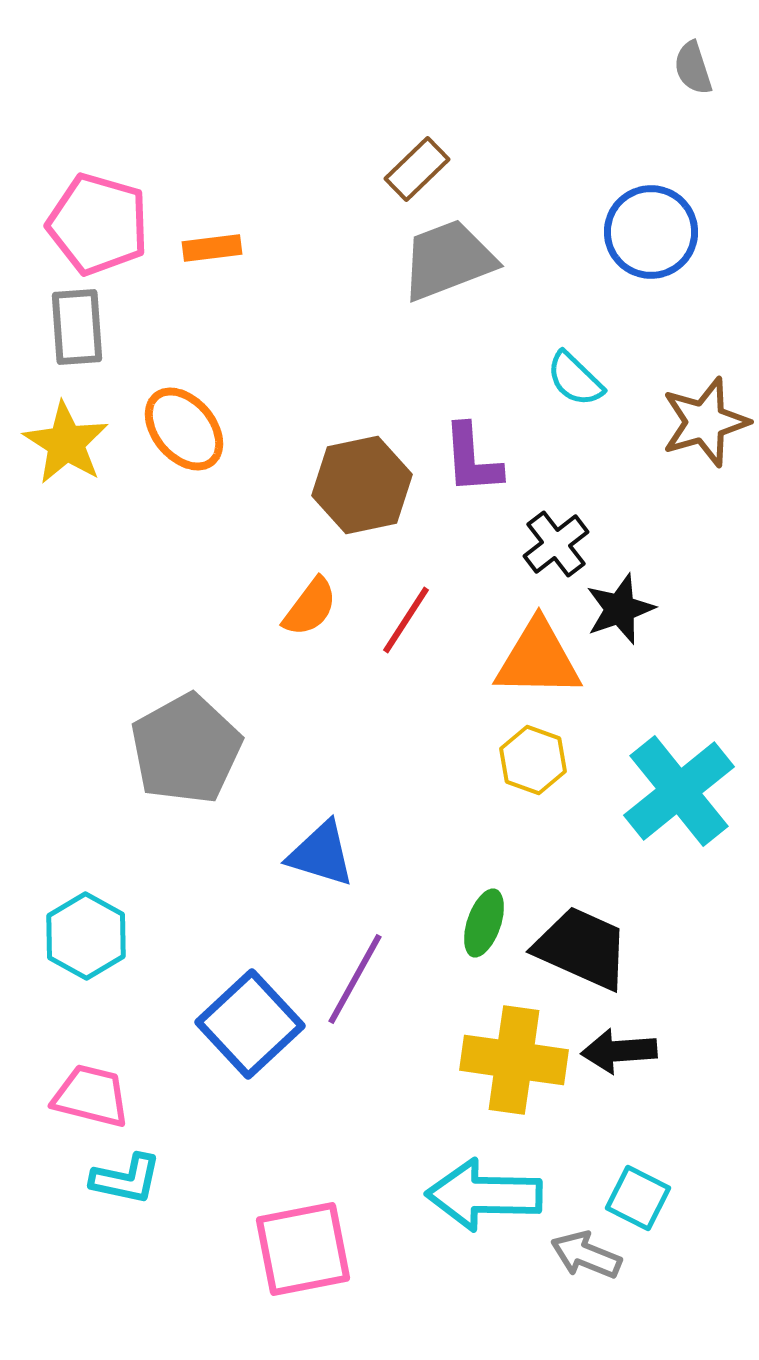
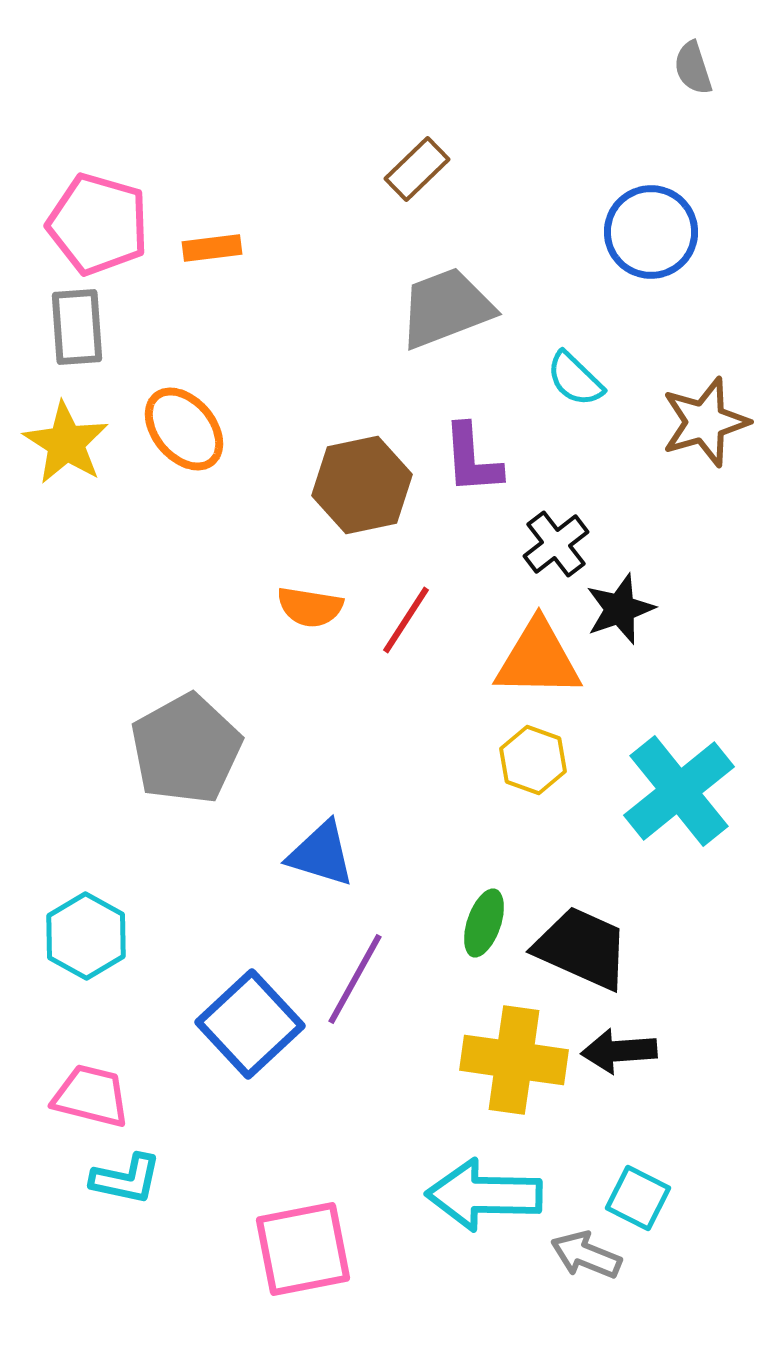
gray trapezoid: moved 2 px left, 48 px down
orange semicircle: rotated 62 degrees clockwise
